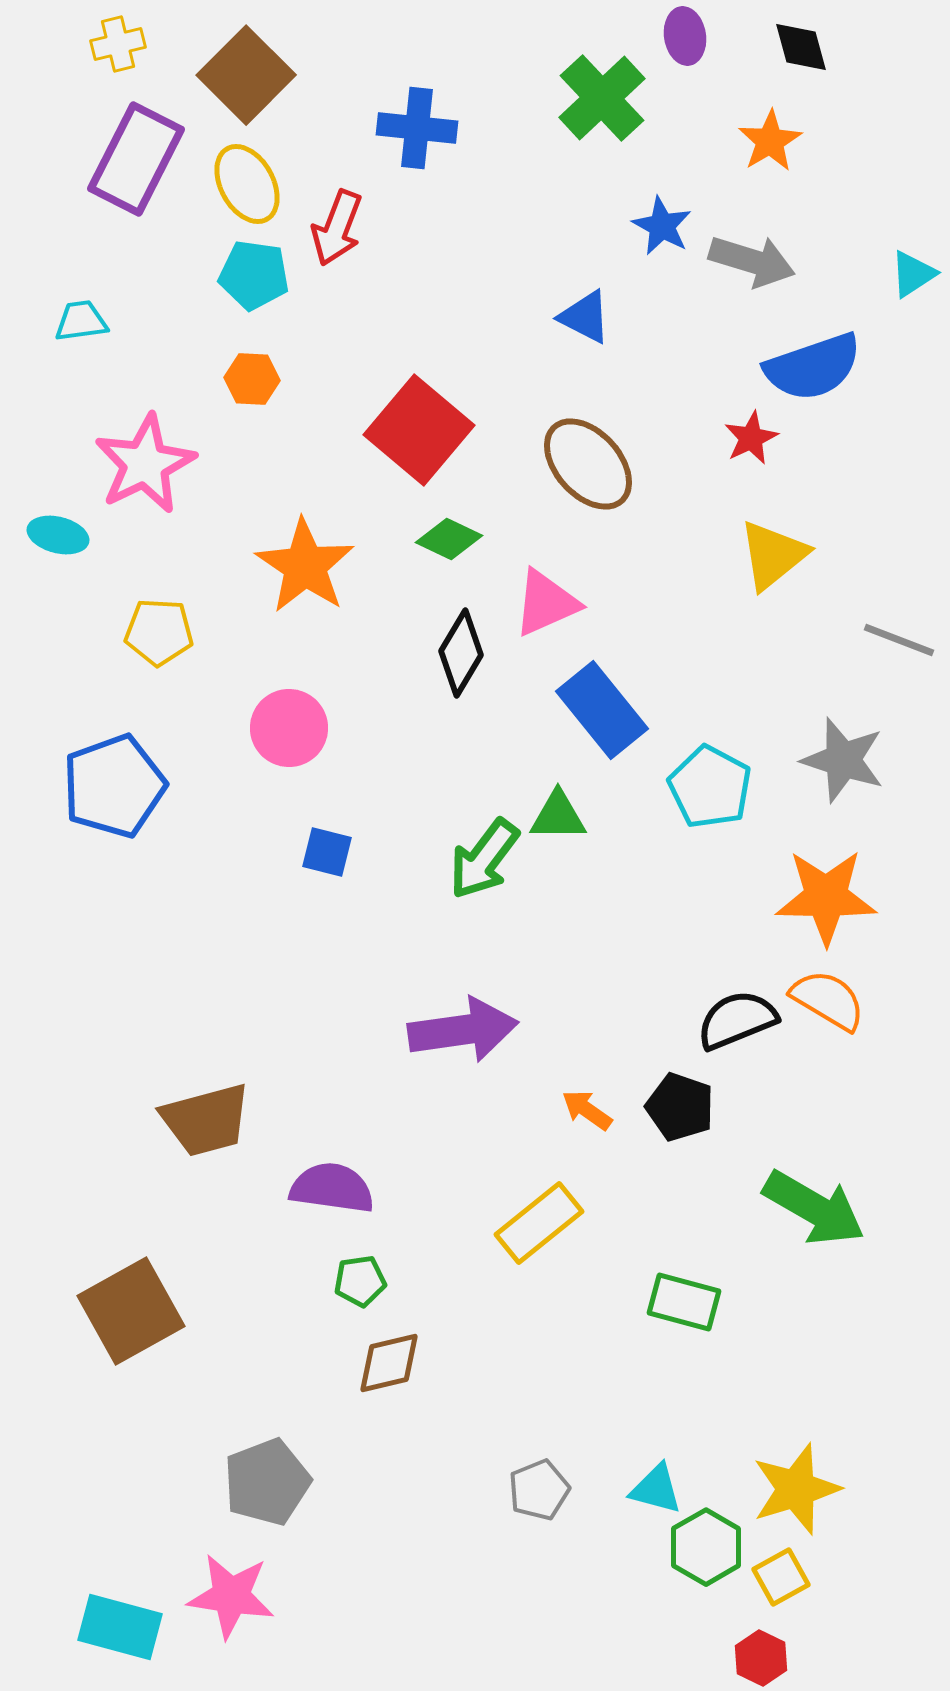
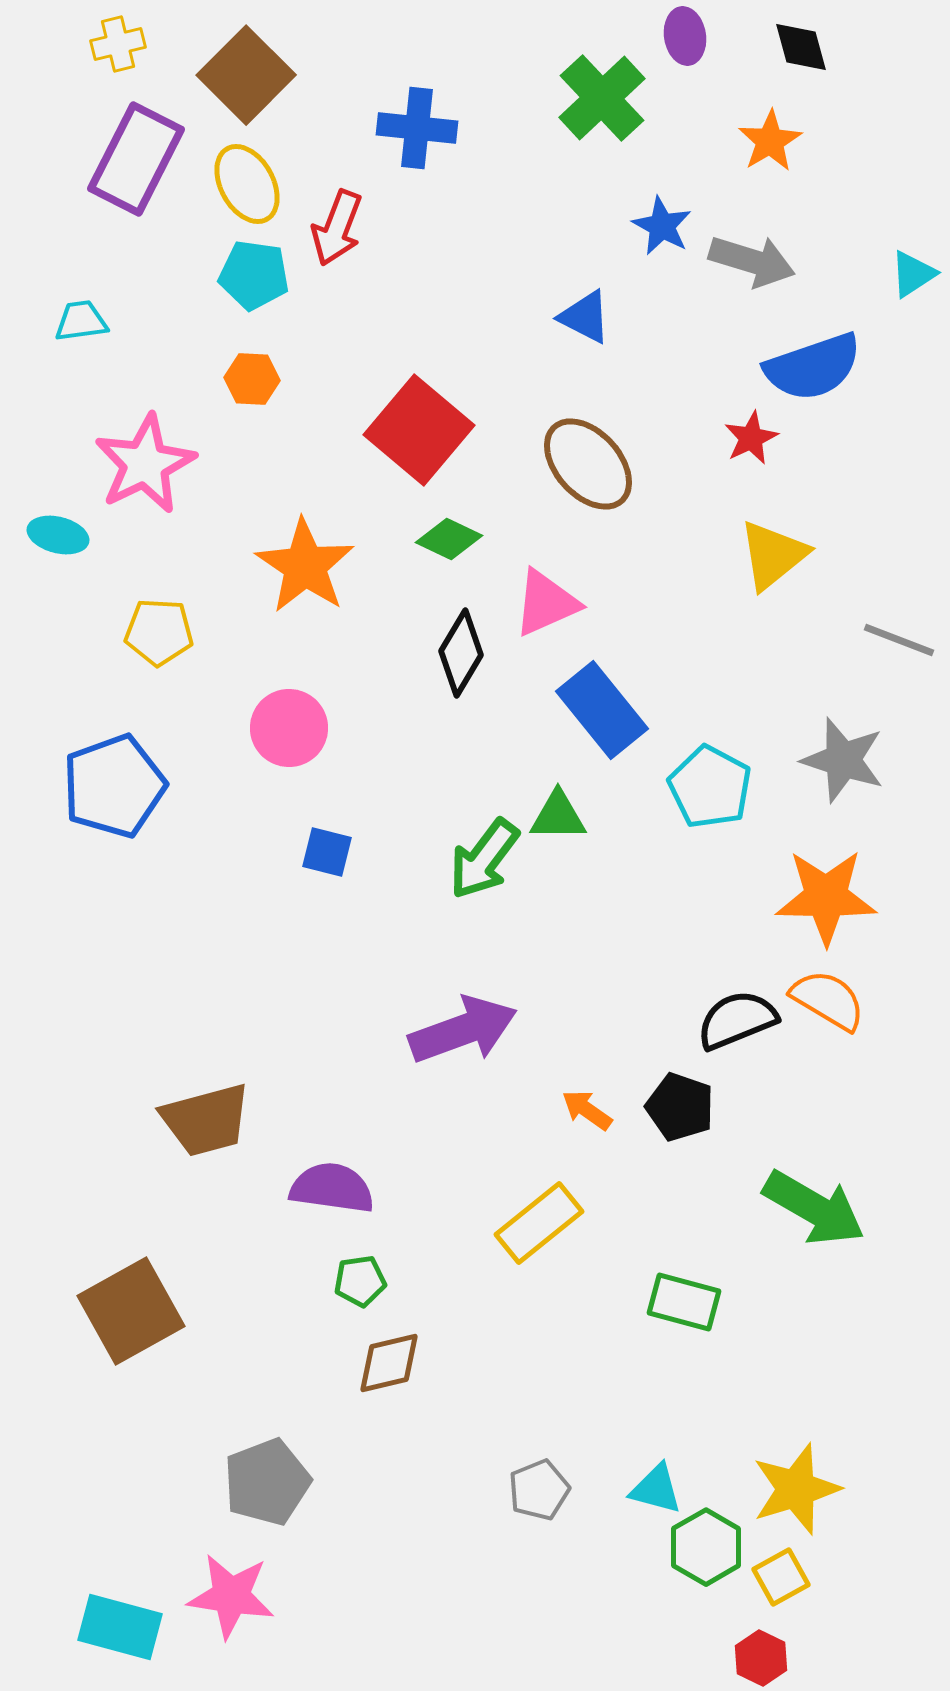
purple arrow at (463, 1030): rotated 12 degrees counterclockwise
